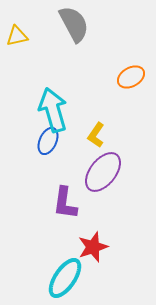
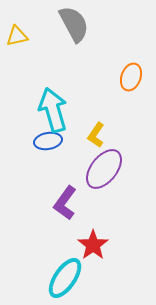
orange ellipse: rotated 40 degrees counterclockwise
blue ellipse: rotated 56 degrees clockwise
purple ellipse: moved 1 px right, 3 px up
purple L-shape: rotated 28 degrees clockwise
red star: moved 2 px up; rotated 16 degrees counterclockwise
